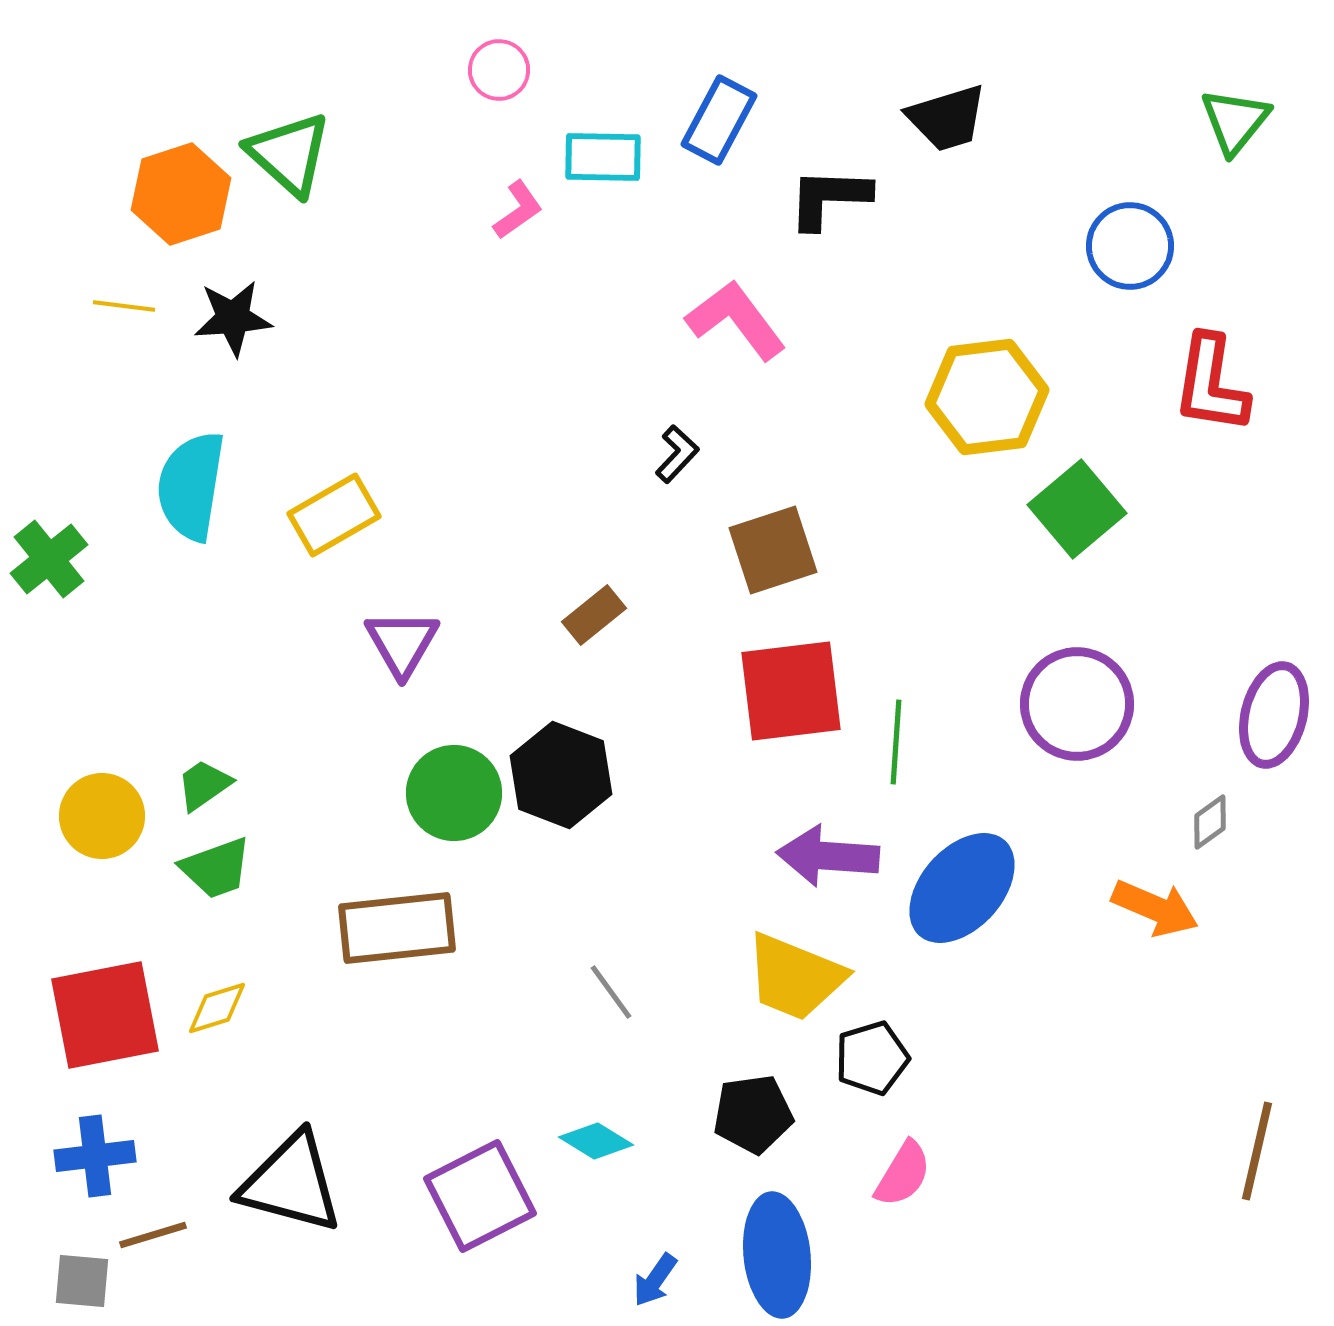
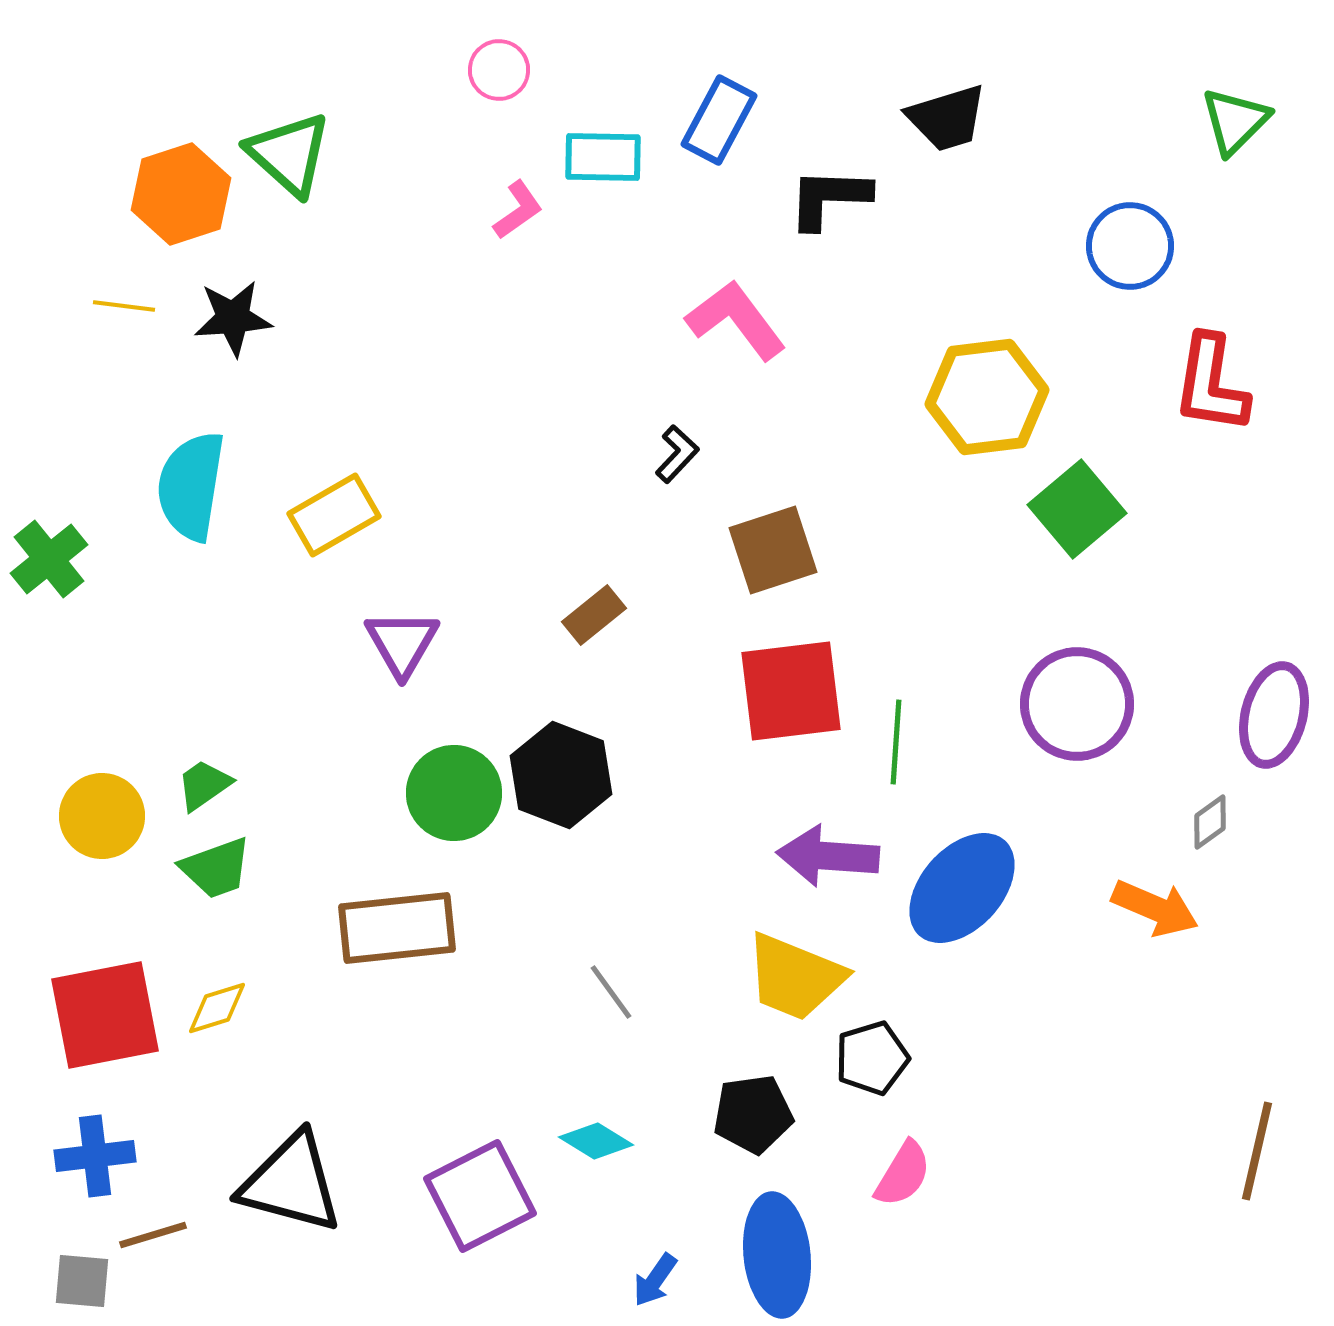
green triangle at (1235, 121): rotated 6 degrees clockwise
